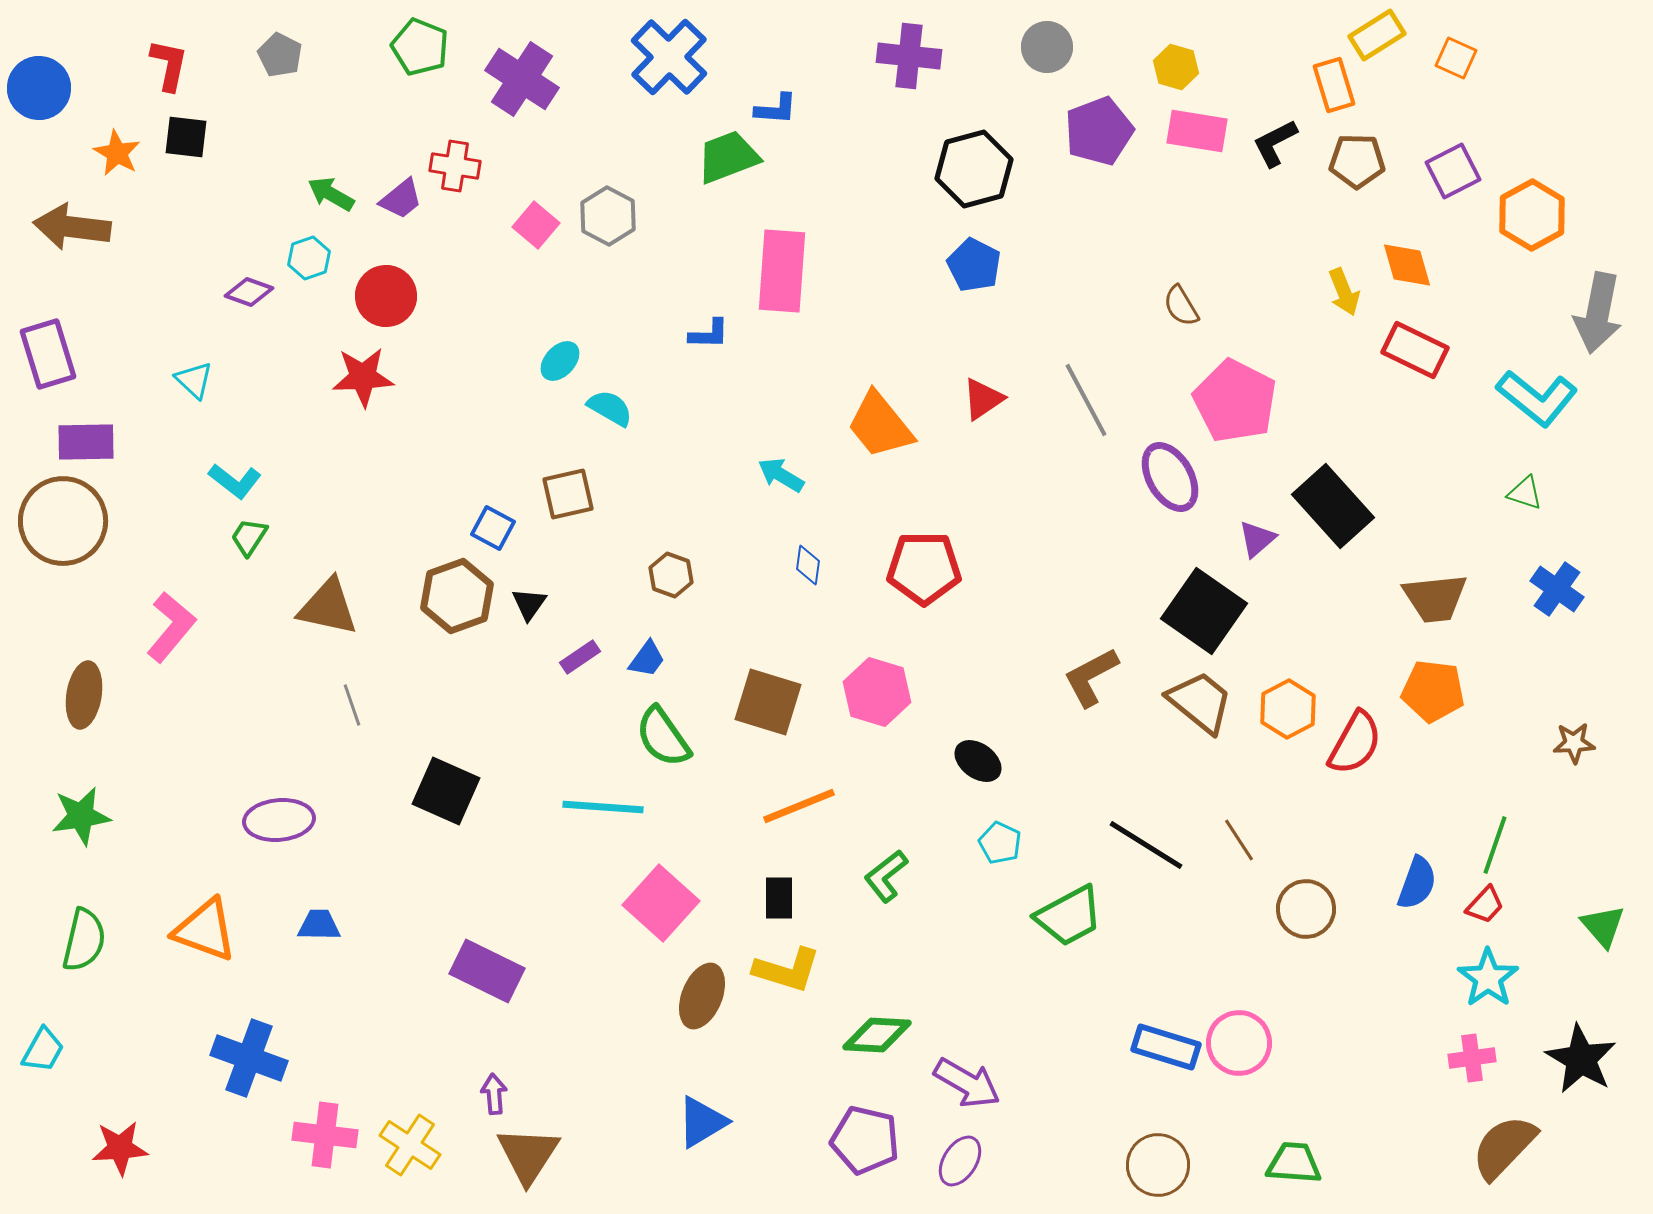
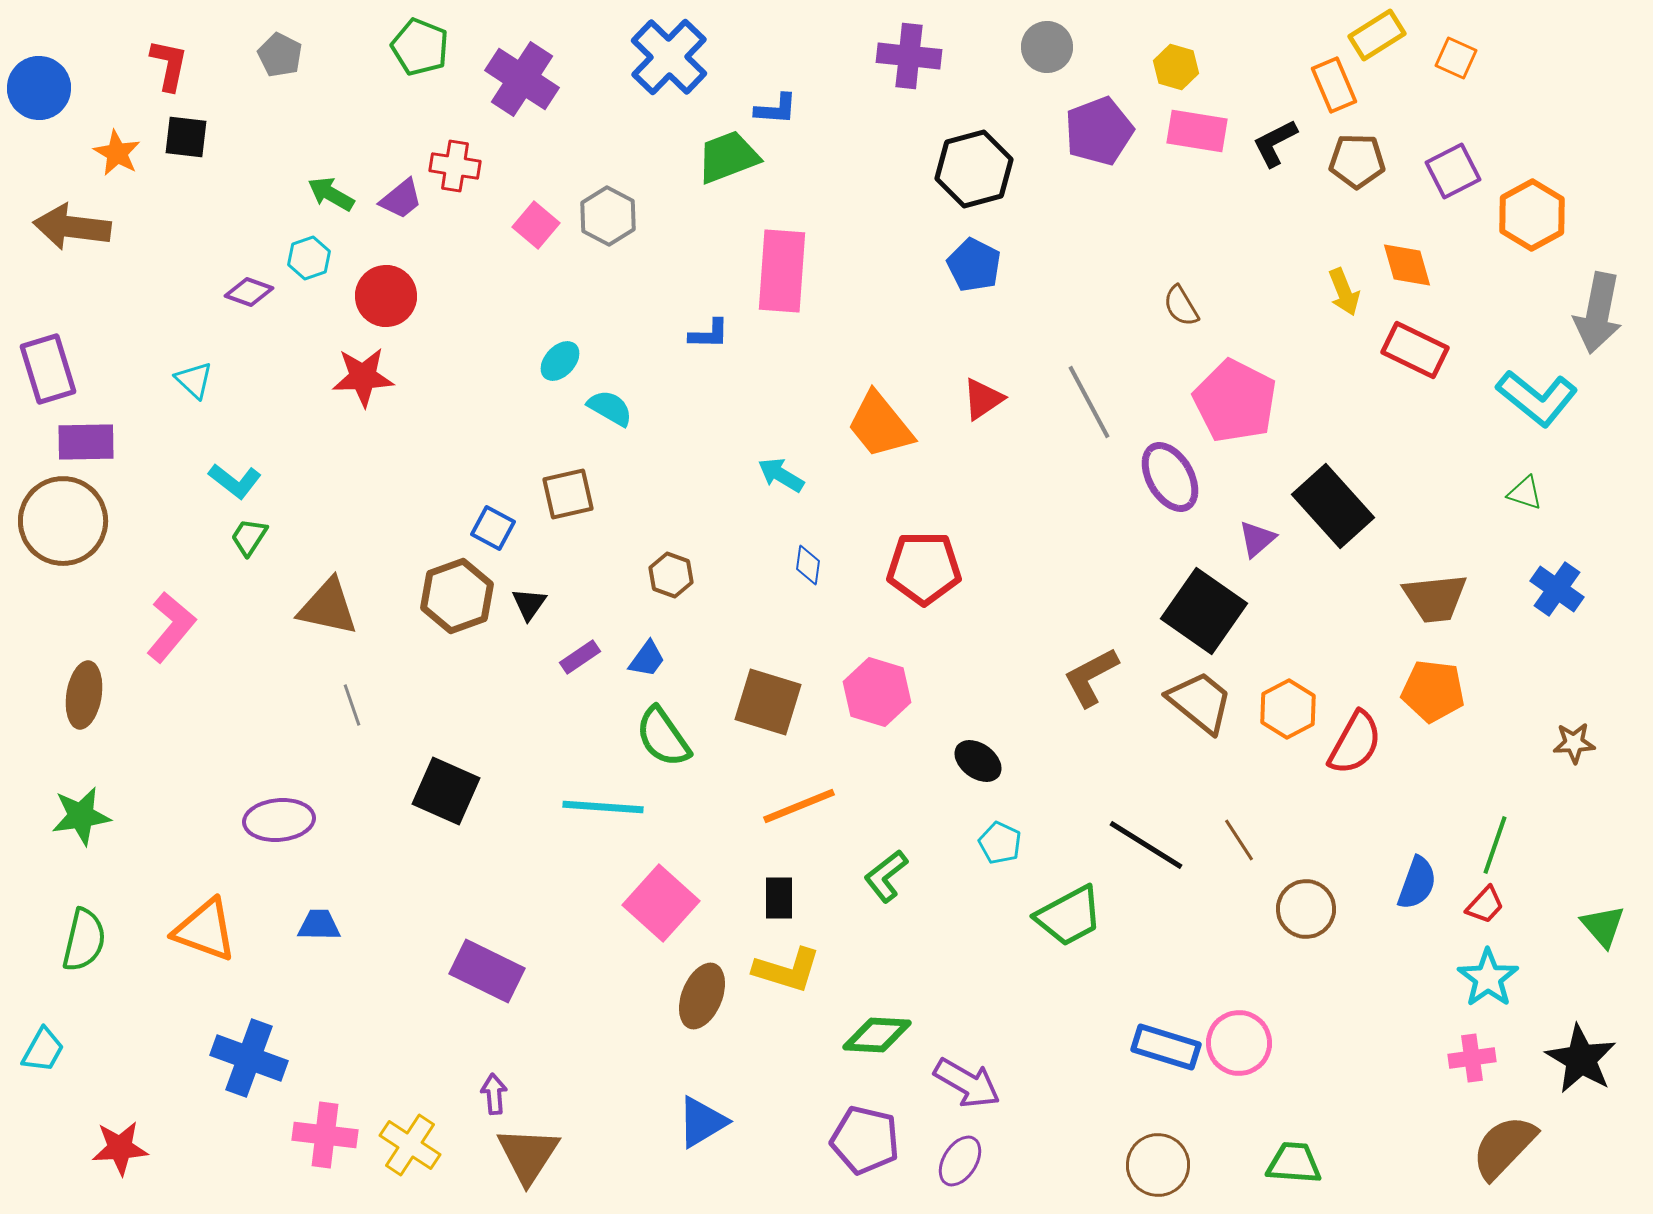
orange rectangle at (1334, 85): rotated 6 degrees counterclockwise
purple rectangle at (48, 354): moved 15 px down
gray line at (1086, 400): moved 3 px right, 2 px down
